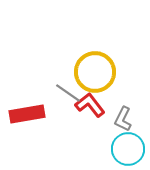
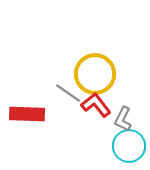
yellow circle: moved 2 px down
red L-shape: moved 6 px right
red rectangle: rotated 12 degrees clockwise
cyan circle: moved 1 px right, 3 px up
